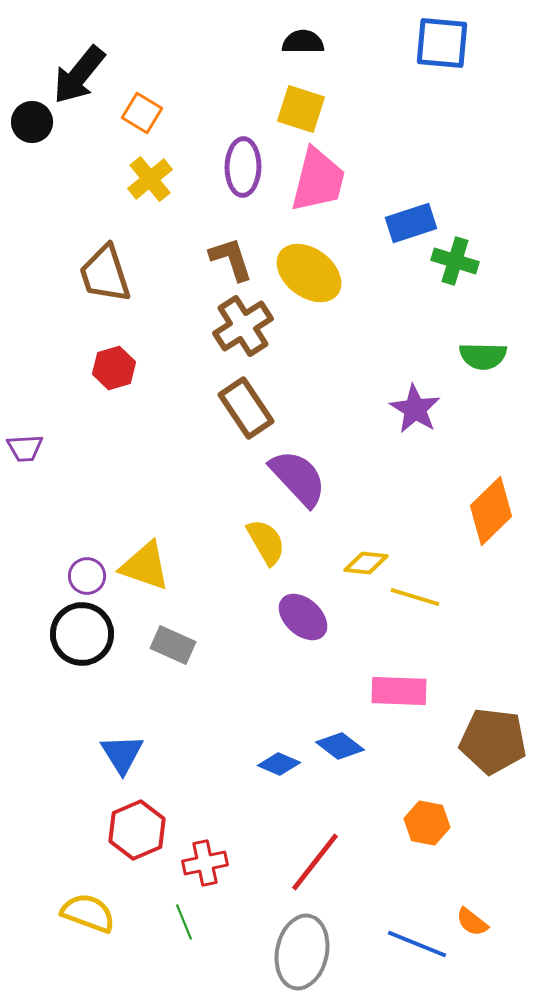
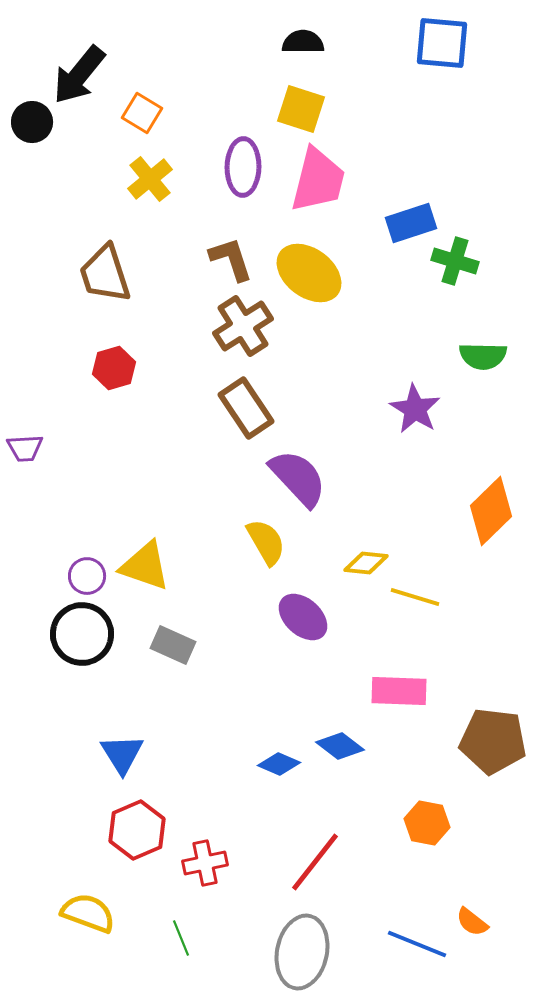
green line at (184, 922): moved 3 px left, 16 px down
